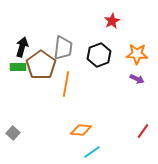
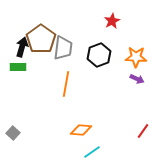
orange star: moved 1 px left, 3 px down
brown pentagon: moved 26 px up
